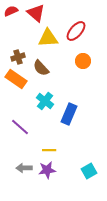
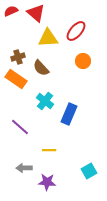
purple star: moved 12 px down; rotated 12 degrees clockwise
